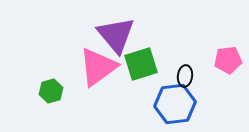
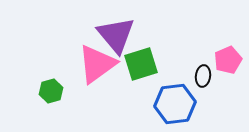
pink pentagon: rotated 16 degrees counterclockwise
pink triangle: moved 1 px left, 3 px up
black ellipse: moved 18 px right
